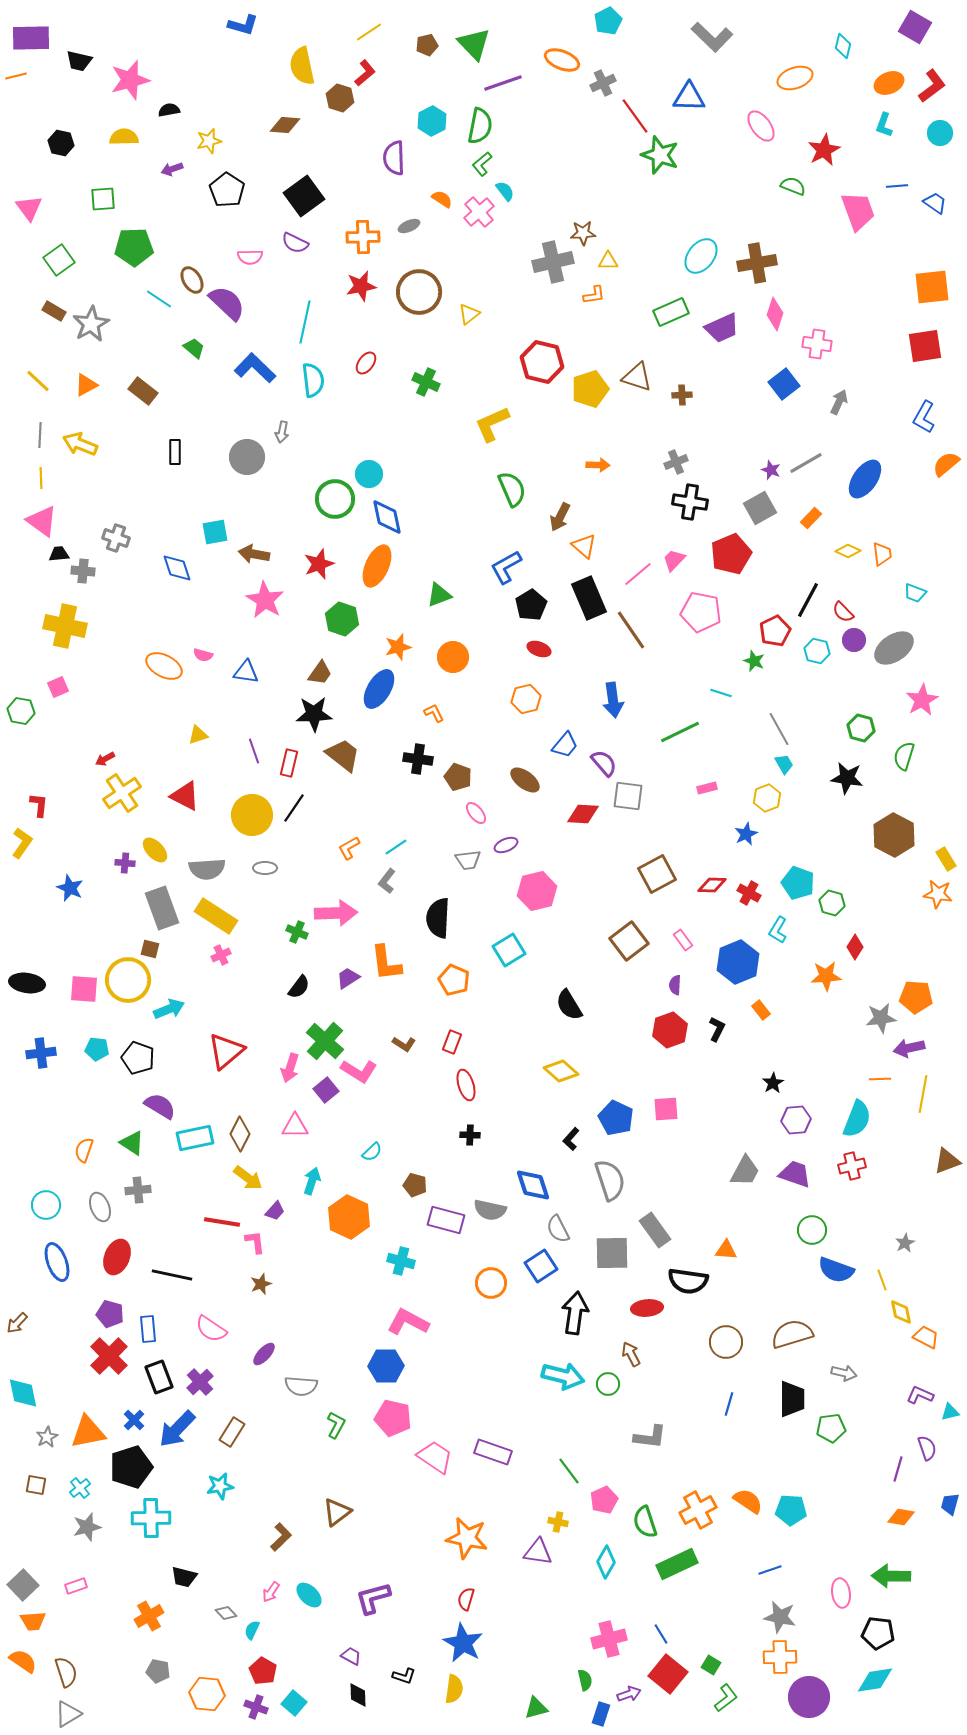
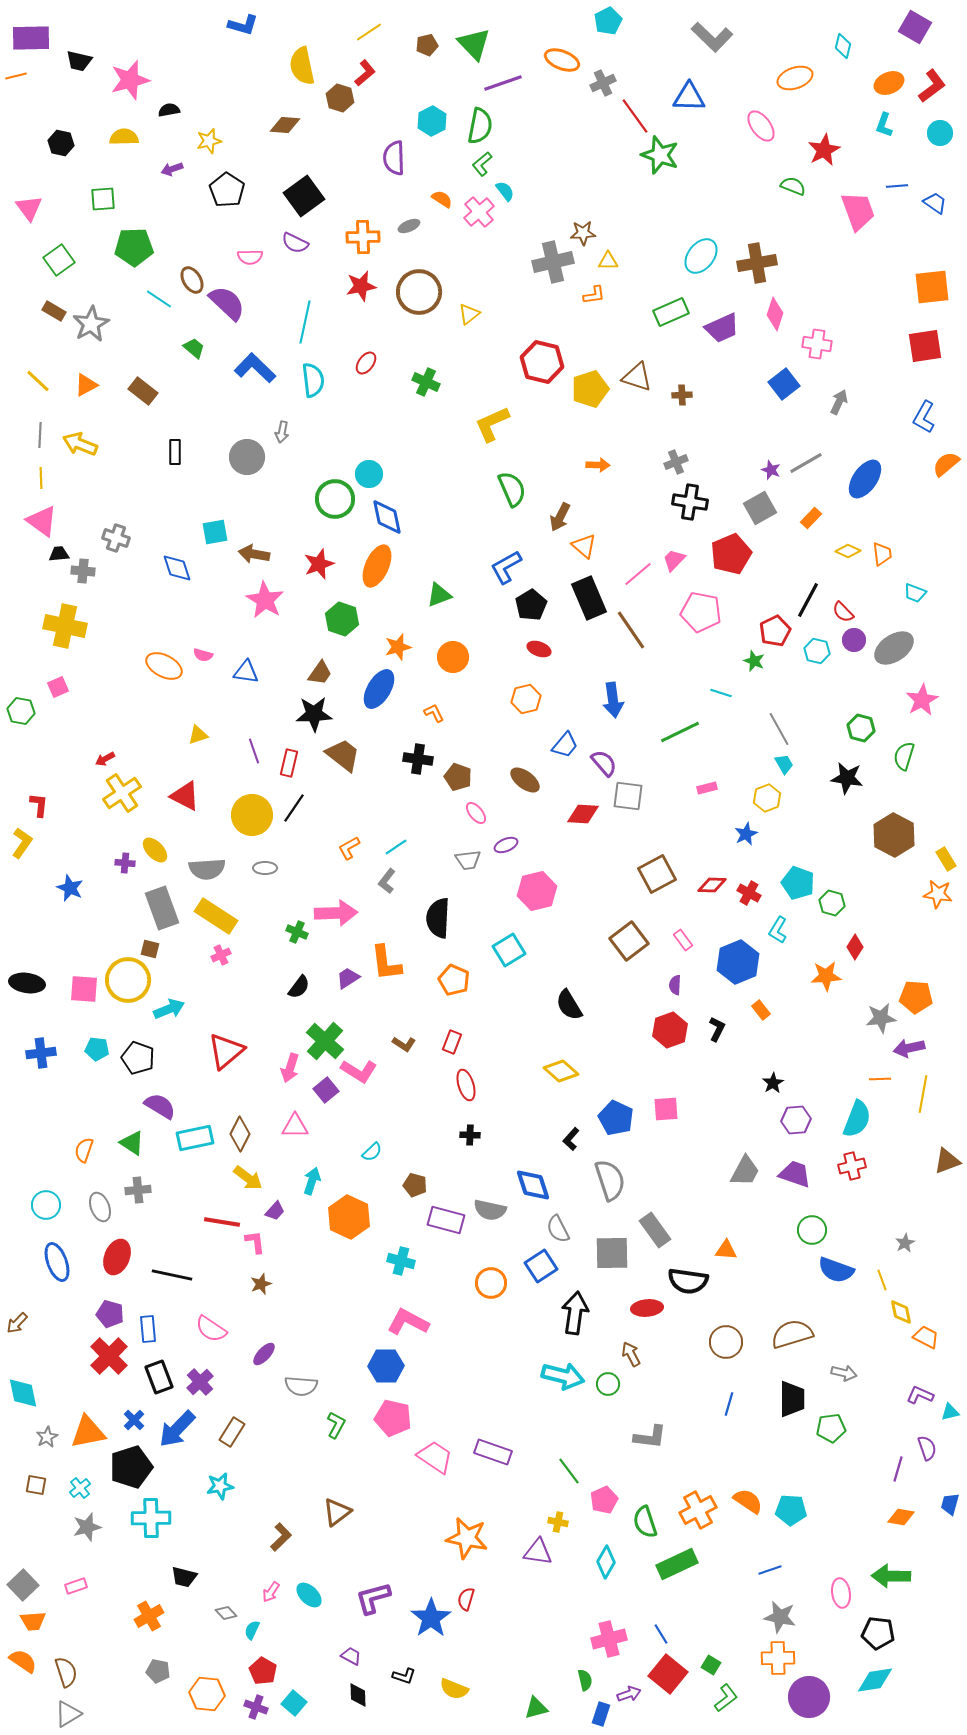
blue star at (463, 1643): moved 32 px left, 25 px up; rotated 9 degrees clockwise
orange cross at (780, 1657): moved 2 px left, 1 px down
yellow semicircle at (454, 1689): rotated 104 degrees clockwise
